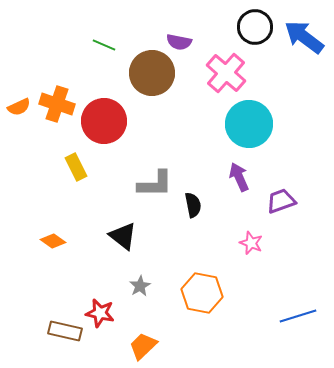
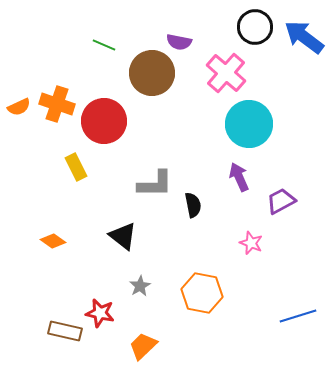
purple trapezoid: rotated 8 degrees counterclockwise
